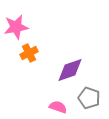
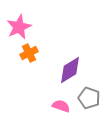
pink star: moved 3 px right; rotated 15 degrees counterclockwise
purple diamond: rotated 12 degrees counterclockwise
pink semicircle: moved 3 px right, 1 px up
